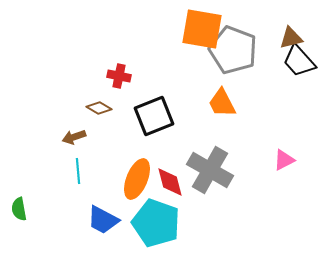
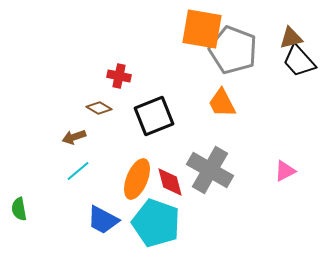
pink triangle: moved 1 px right, 11 px down
cyan line: rotated 55 degrees clockwise
